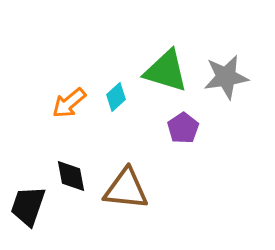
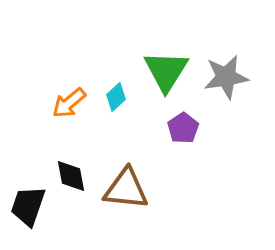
green triangle: rotated 45 degrees clockwise
